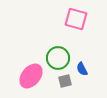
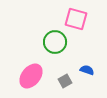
green circle: moved 3 px left, 16 px up
blue semicircle: moved 5 px right, 1 px down; rotated 136 degrees clockwise
gray square: rotated 16 degrees counterclockwise
